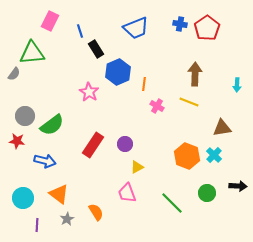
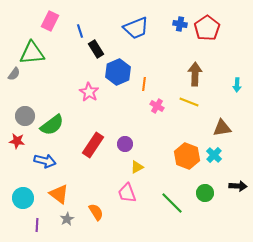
green circle: moved 2 px left
